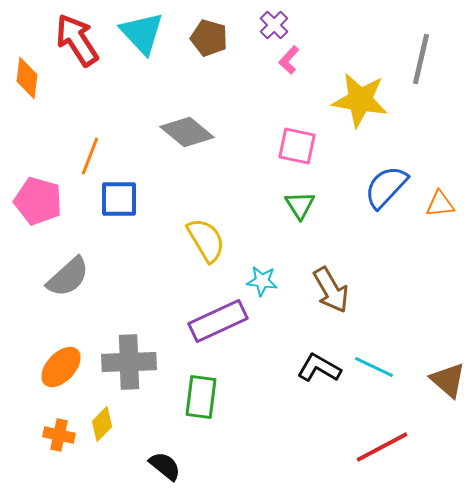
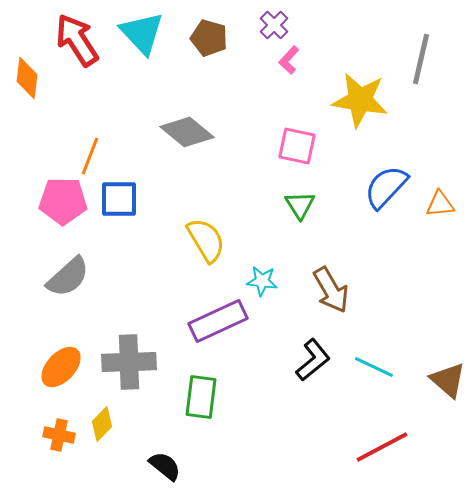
pink pentagon: moved 25 px right; rotated 15 degrees counterclockwise
black L-shape: moved 6 px left, 8 px up; rotated 111 degrees clockwise
